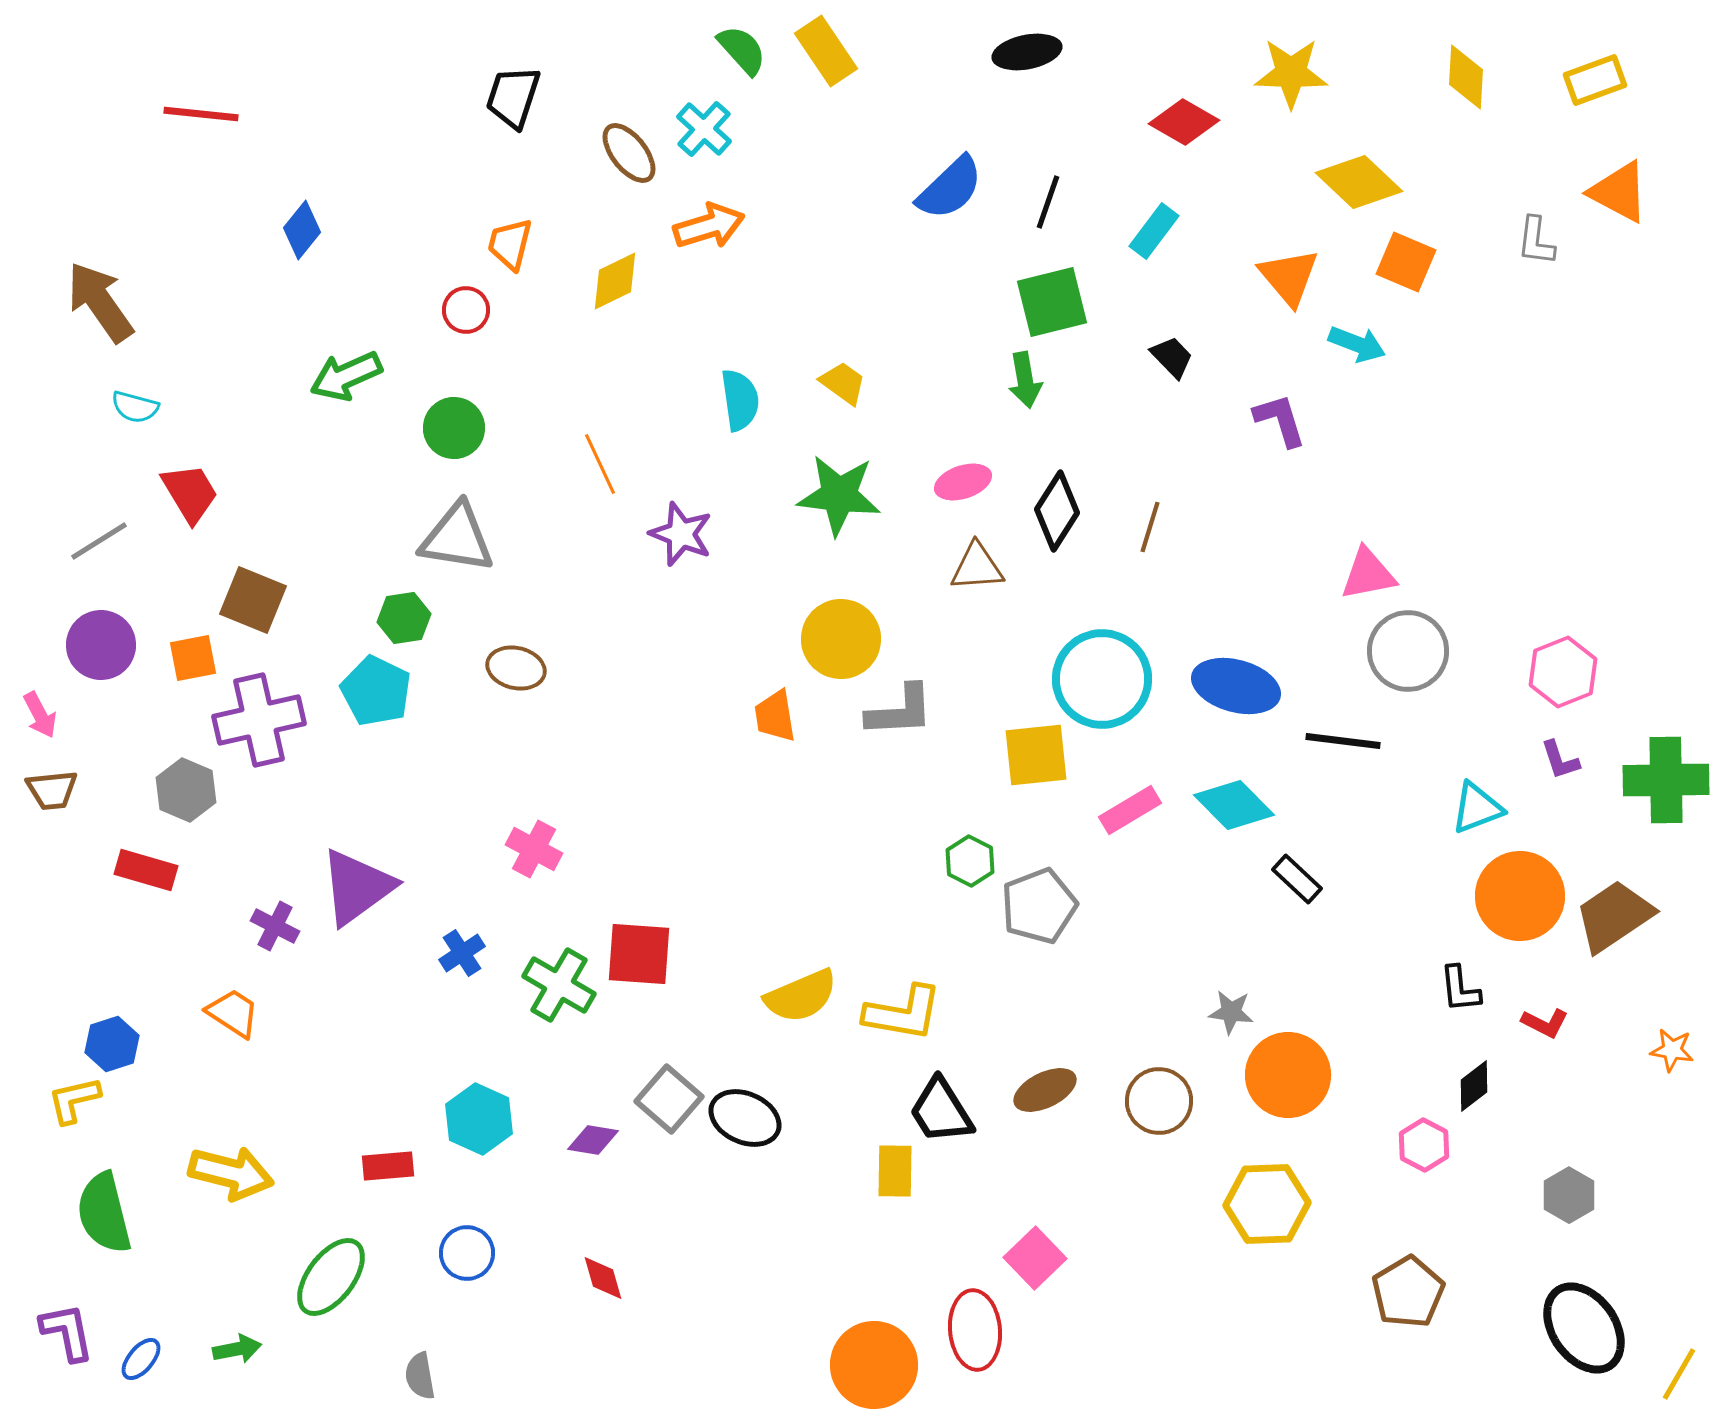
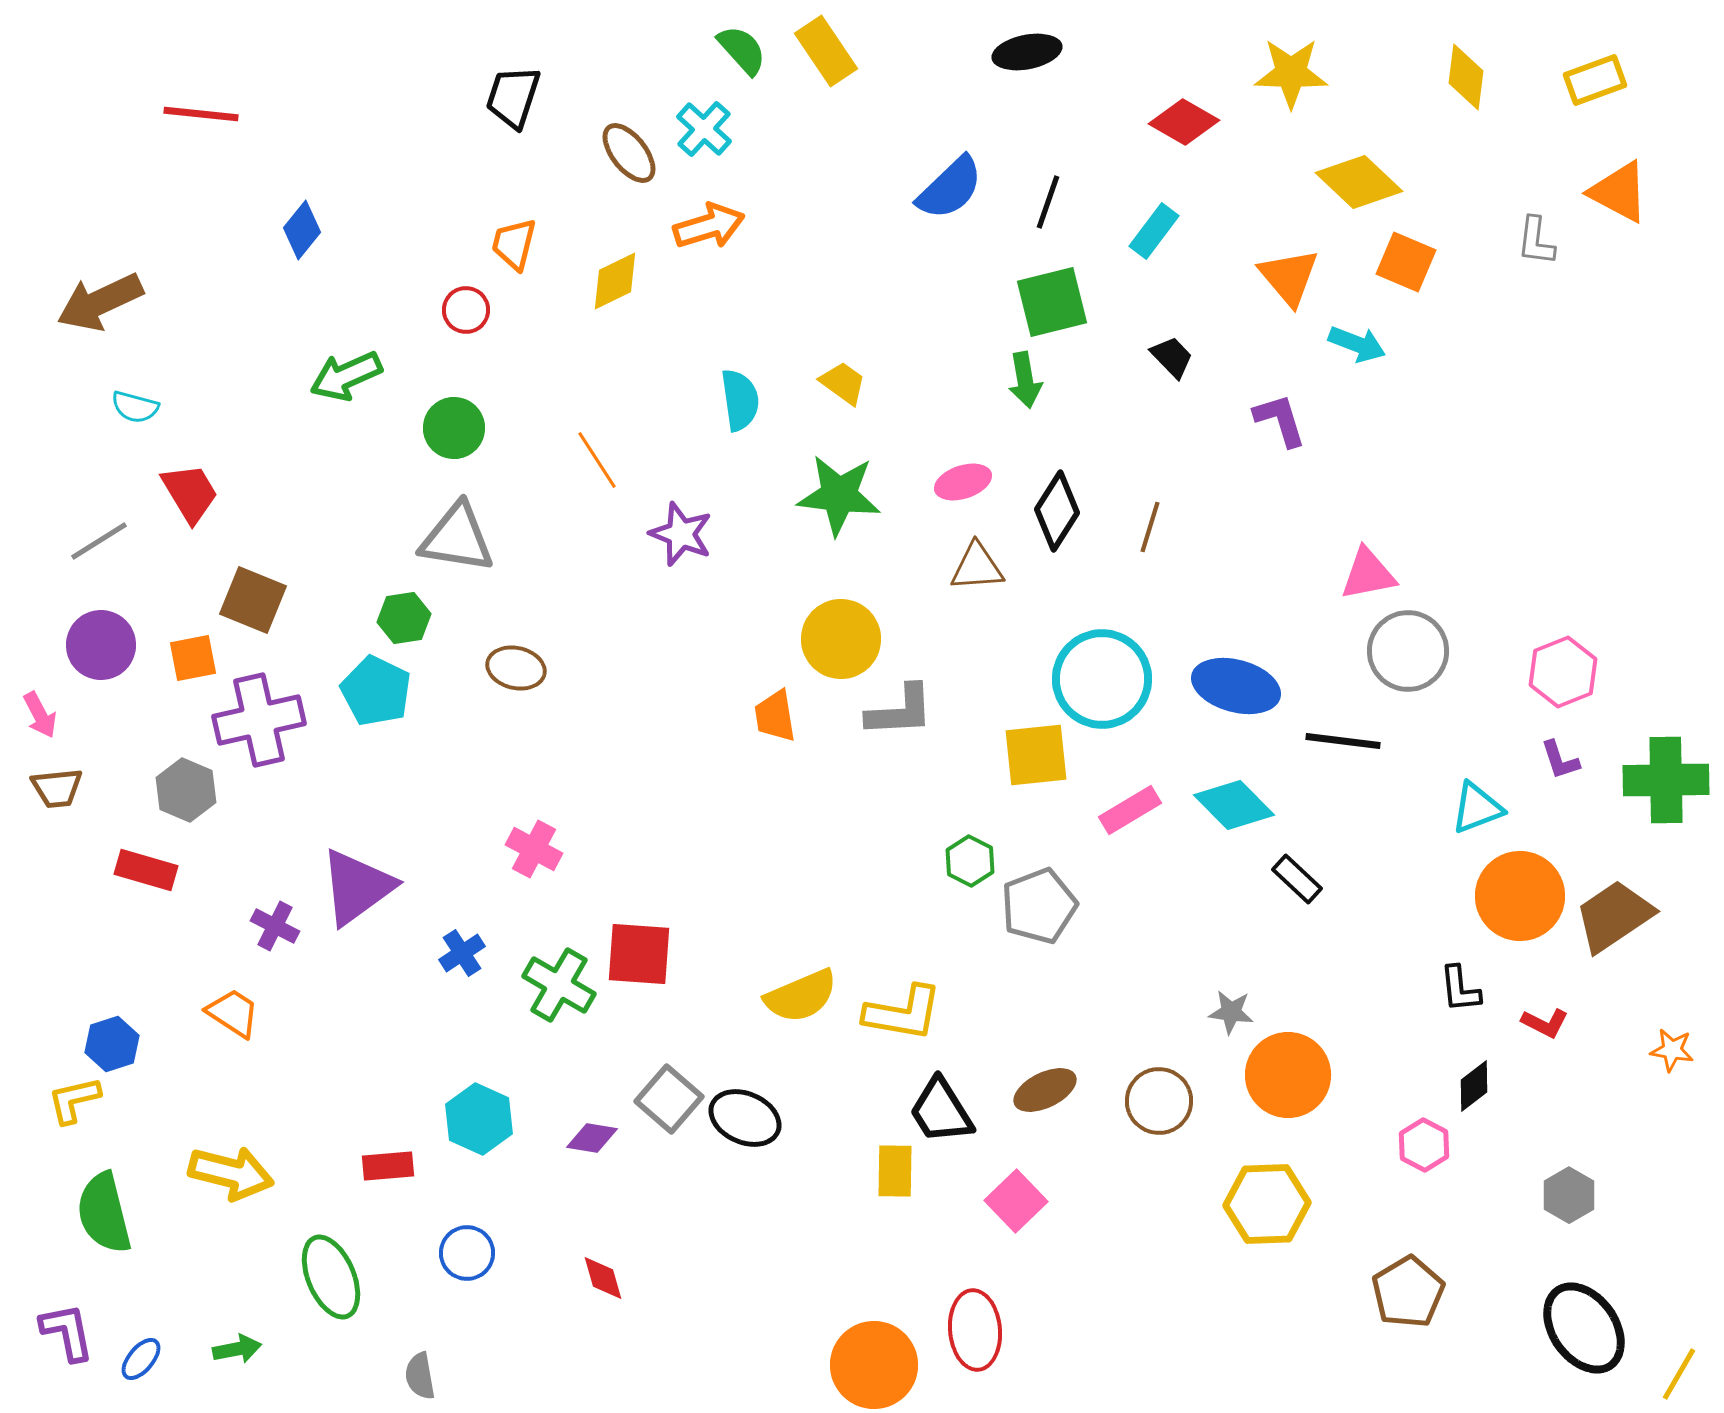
yellow diamond at (1466, 77): rotated 4 degrees clockwise
orange trapezoid at (510, 244): moved 4 px right
brown arrow at (100, 302): rotated 80 degrees counterclockwise
orange line at (600, 464): moved 3 px left, 4 px up; rotated 8 degrees counterclockwise
brown trapezoid at (52, 790): moved 5 px right, 2 px up
purple diamond at (593, 1140): moved 1 px left, 2 px up
pink square at (1035, 1258): moved 19 px left, 57 px up
green ellipse at (331, 1277): rotated 60 degrees counterclockwise
